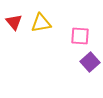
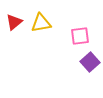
red triangle: rotated 30 degrees clockwise
pink square: rotated 12 degrees counterclockwise
